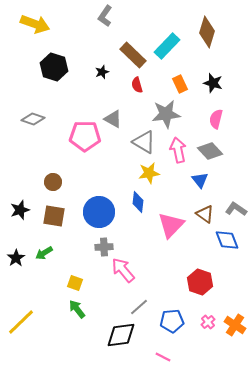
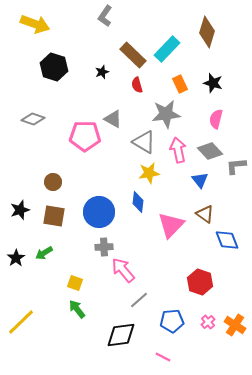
cyan rectangle at (167, 46): moved 3 px down
gray L-shape at (236, 209): moved 43 px up; rotated 40 degrees counterclockwise
gray line at (139, 307): moved 7 px up
